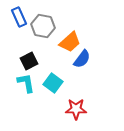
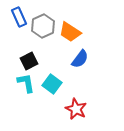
gray hexagon: rotated 25 degrees clockwise
orange trapezoid: moved 10 px up; rotated 75 degrees clockwise
blue semicircle: moved 2 px left
cyan square: moved 1 px left, 1 px down
red star: rotated 25 degrees clockwise
